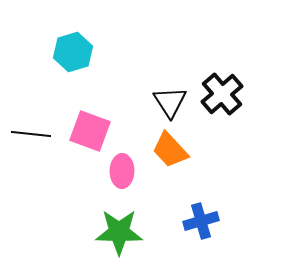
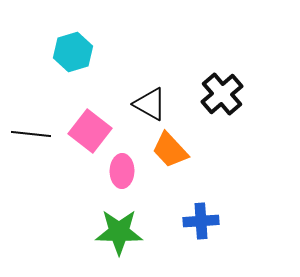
black triangle: moved 20 px left, 2 px down; rotated 27 degrees counterclockwise
pink square: rotated 18 degrees clockwise
blue cross: rotated 12 degrees clockwise
